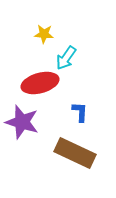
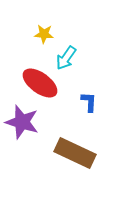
red ellipse: rotated 51 degrees clockwise
blue L-shape: moved 9 px right, 10 px up
